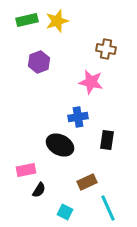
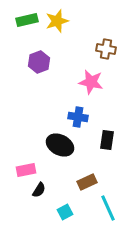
blue cross: rotated 18 degrees clockwise
cyan square: rotated 35 degrees clockwise
